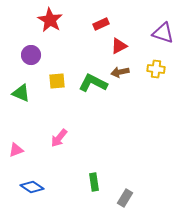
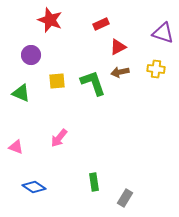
red star: rotated 10 degrees counterclockwise
red triangle: moved 1 px left, 1 px down
green L-shape: rotated 44 degrees clockwise
pink triangle: moved 3 px up; rotated 42 degrees clockwise
blue diamond: moved 2 px right
